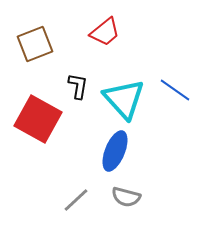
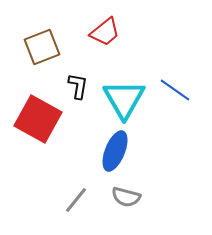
brown square: moved 7 px right, 3 px down
cyan triangle: rotated 12 degrees clockwise
gray line: rotated 8 degrees counterclockwise
